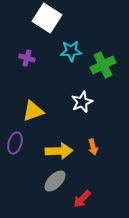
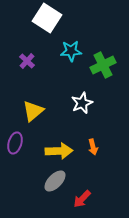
purple cross: moved 3 px down; rotated 28 degrees clockwise
white star: moved 1 px down
yellow triangle: rotated 20 degrees counterclockwise
